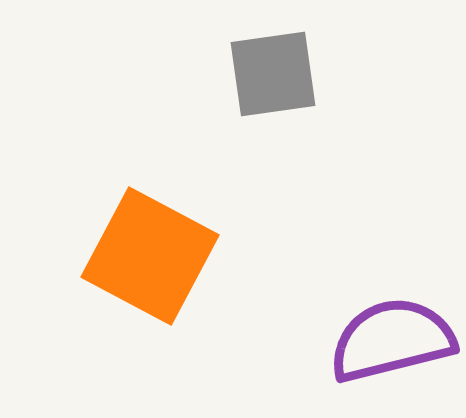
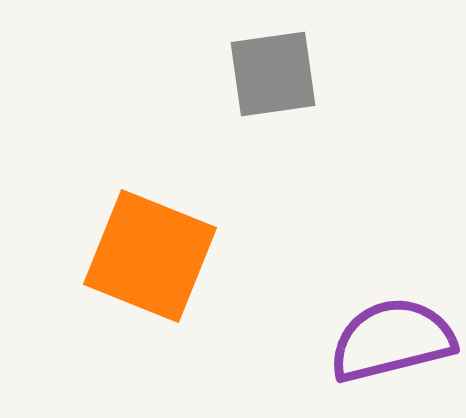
orange square: rotated 6 degrees counterclockwise
